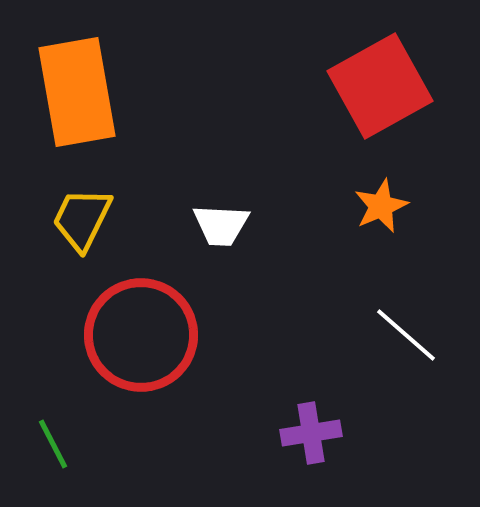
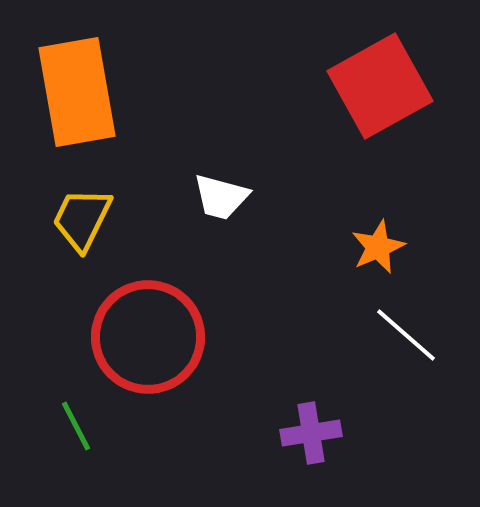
orange star: moved 3 px left, 41 px down
white trapezoid: moved 28 px up; rotated 12 degrees clockwise
red circle: moved 7 px right, 2 px down
green line: moved 23 px right, 18 px up
